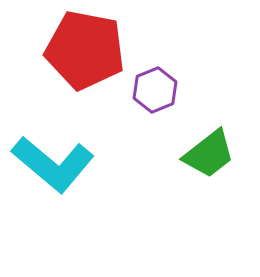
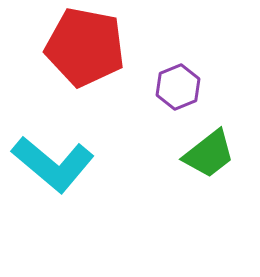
red pentagon: moved 3 px up
purple hexagon: moved 23 px right, 3 px up
